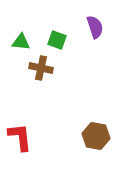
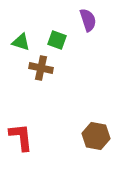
purple semicircle: moved 7 px left, 7 px up
green triangle: rotated 12 degrees clockwise
red L-shape: moved 1 px right
